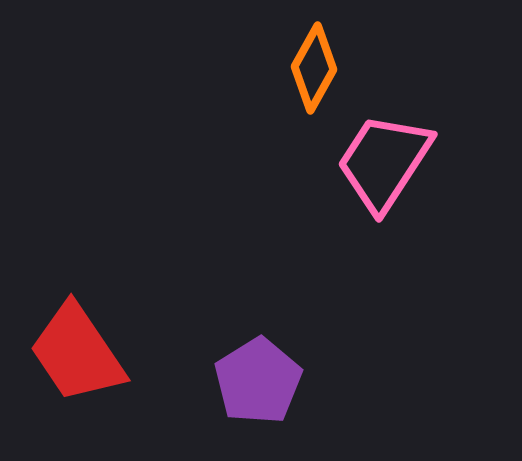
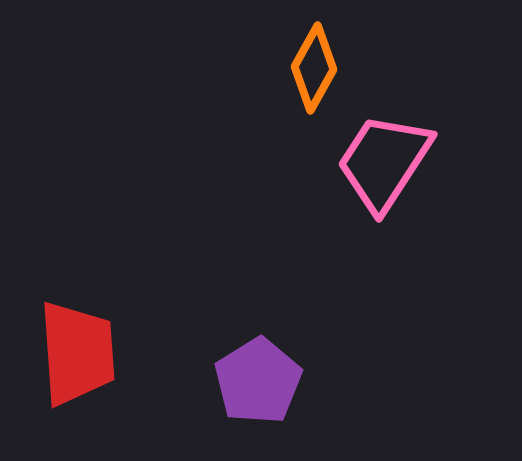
red trapezoid: rotated 150 degrees counterclockwise
